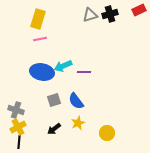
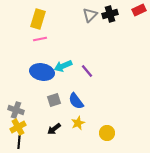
gray triangle: rotated 28 degrees counterclockwise
purple line: moved 3 px right, 1 px up; rotated 48 degrees clockwise
